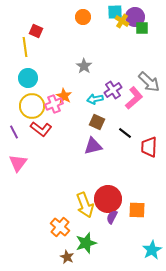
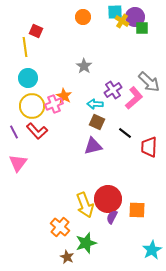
cyan arrow: moved 5 px down; rotated 14 degrees clockwise
red L-shape: moved 4 px left, 2 px down; rotated 10 degrees clockwise
